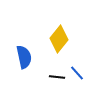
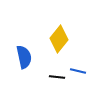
blue line: moved 1 px right, 2 px up; rotated 35 degrees counterclockwise
